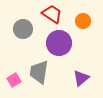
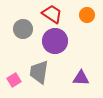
orange circle: moved 4 px right, 6 px up
purple circle: moved 4 px left, 2 px up
purple triangle: rotated 42 degrees clockwise
